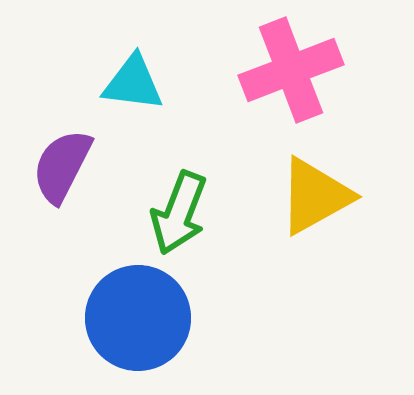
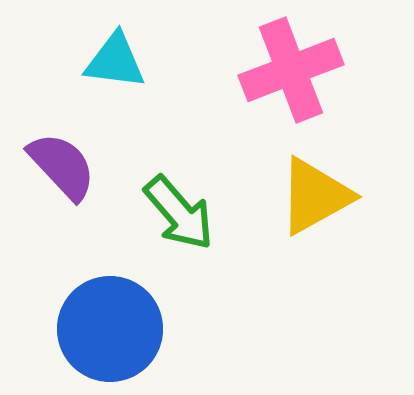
cyan triangle: moved 18 px left, 22 px up
purple semicircle: rotated 110 degrees clockwise
green arrow: rotated 62 degrees counterclockwise
blue circle: moved 28 px left, 11 px down
